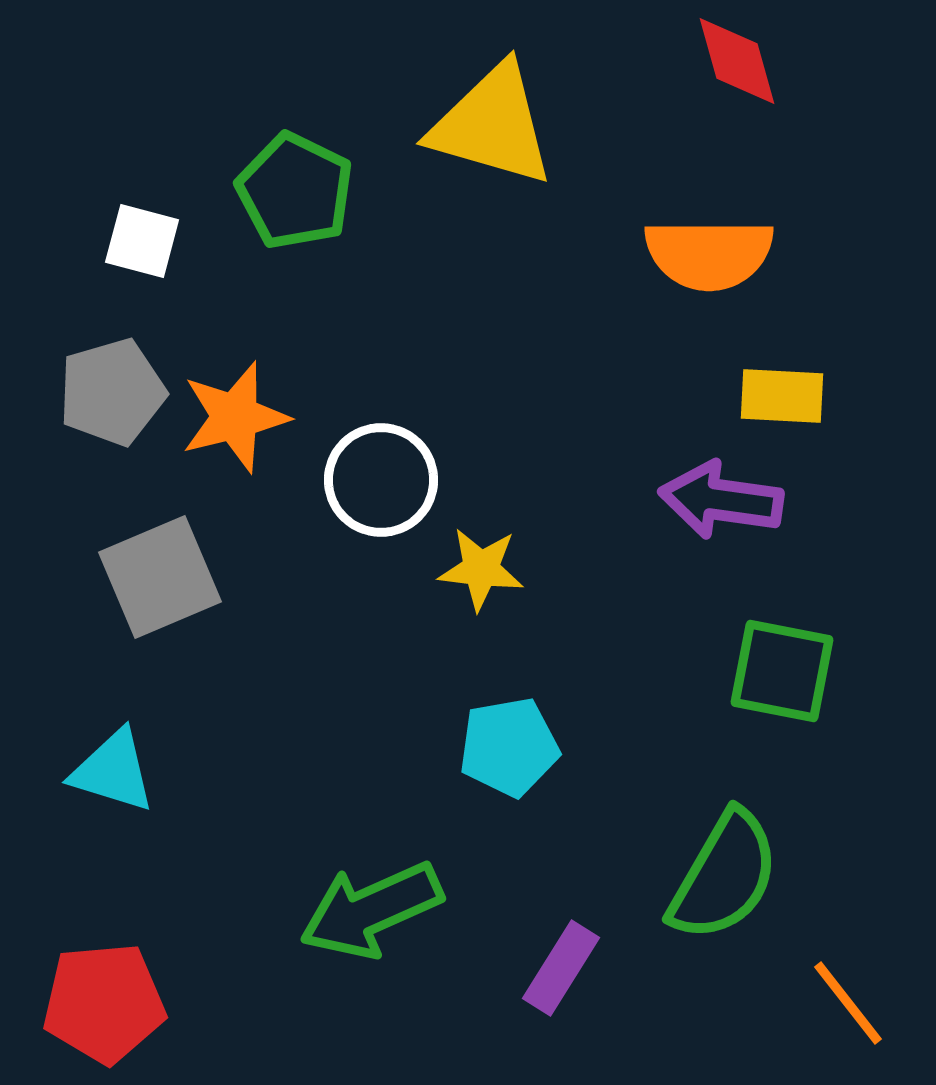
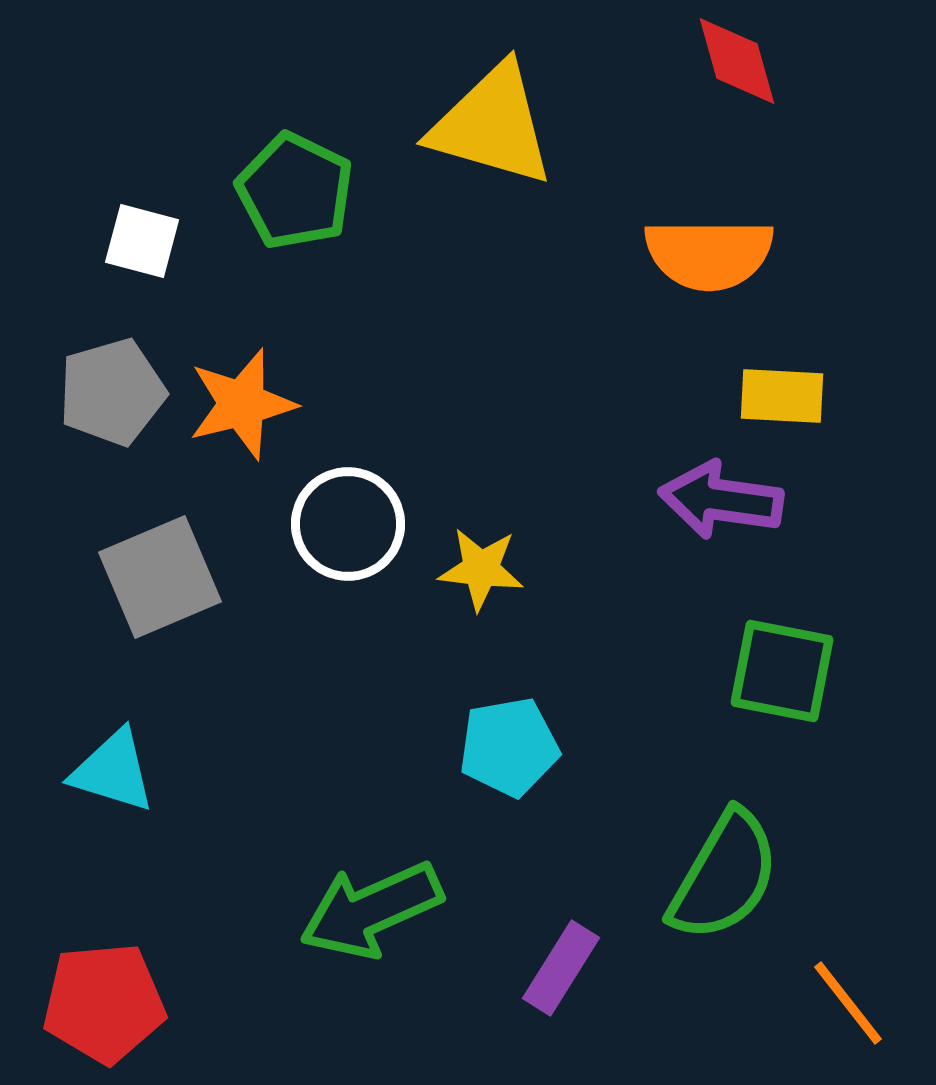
orange star: moved 7 px right, 13 px up
white circle: moved 33 px left, 44 px down
